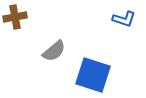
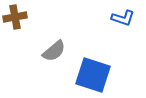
blue L-shape: moved 1 px left, 1 px up
